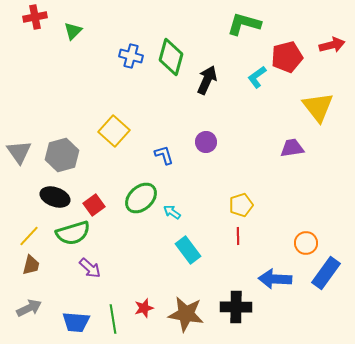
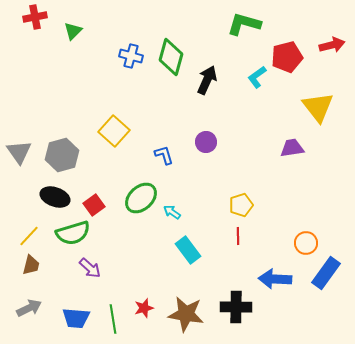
blue trapezoid: moved 4 px up
